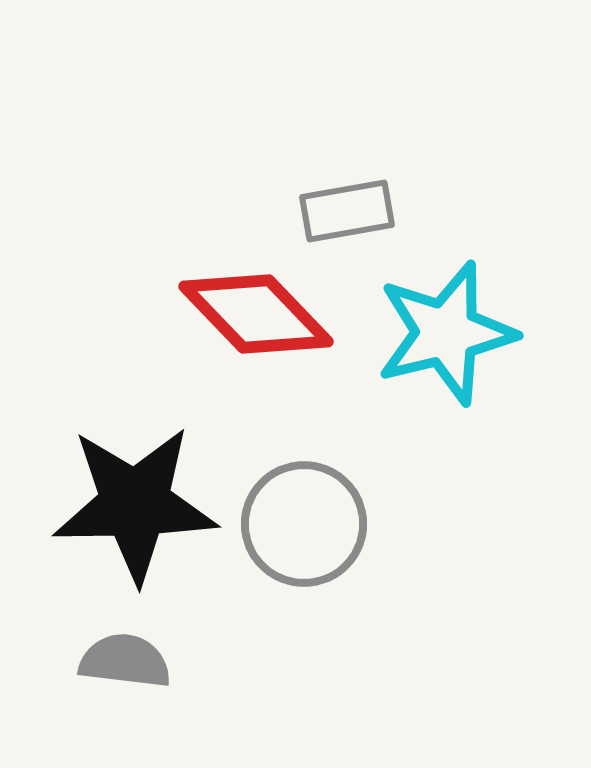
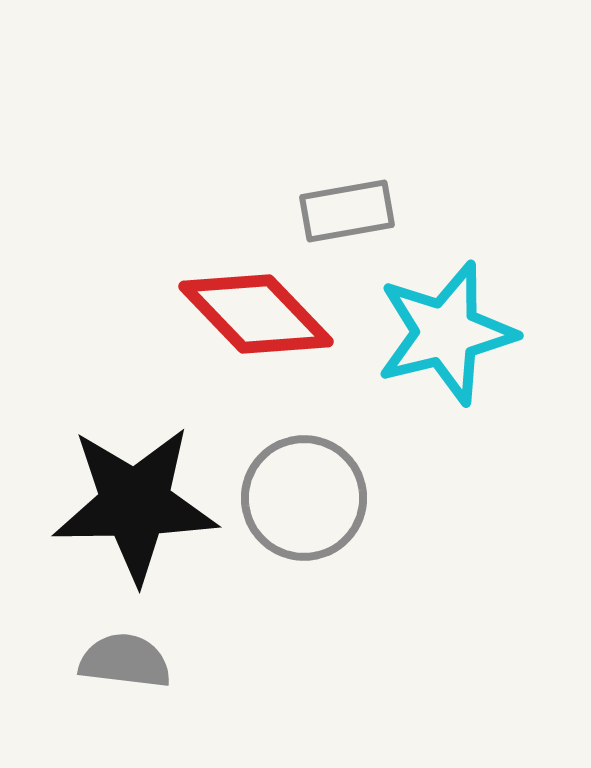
gray circle: moved 26 px up
